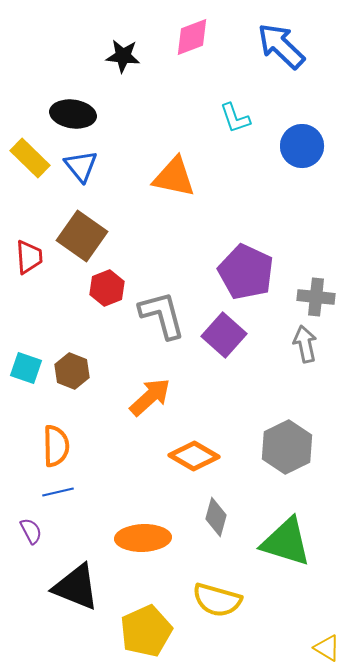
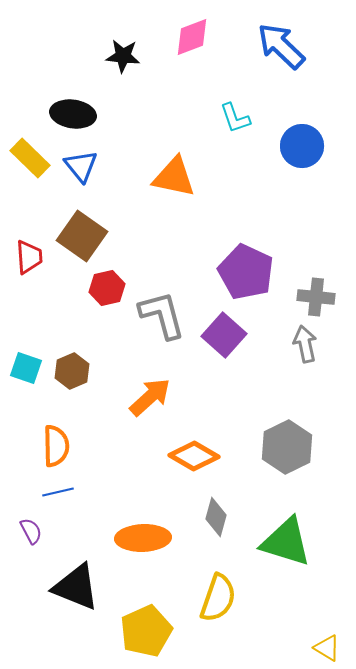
red hexagon: rotated 8 degrees clockwise
brown hexagon: rotated 16 degrees clockwise
yellow semicircle: moved 1 px right, 2 px up; rotated 87 degrees counterclockwise
